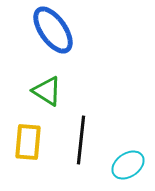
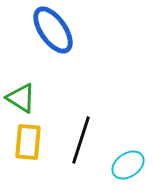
green triangle: moved 26 px left, 7 px down
black line: rotated 12 degrees clockwise
